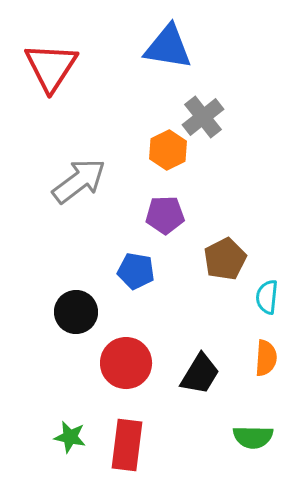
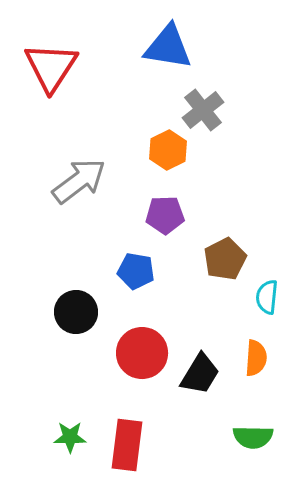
gray cross: moved 7 px up
orange semicircle: moved 10 px left
red circle: moved 16 px right, 10 px up
green star: rotated 12 degrees counterclockwise
